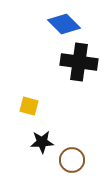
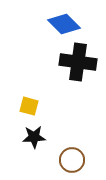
black cross: moved 1 px left
black star: moved 8 px left, 5 px up
